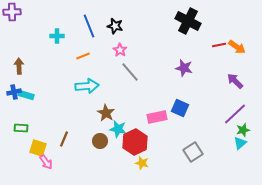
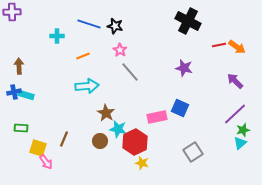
blue line: moved 2 px up; rotated 50 degrees counterclockwise
